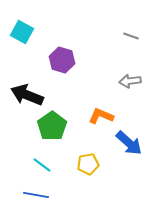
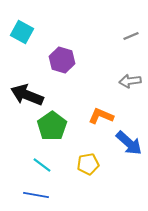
gray line: rotated 42 degrees counterclockwise
